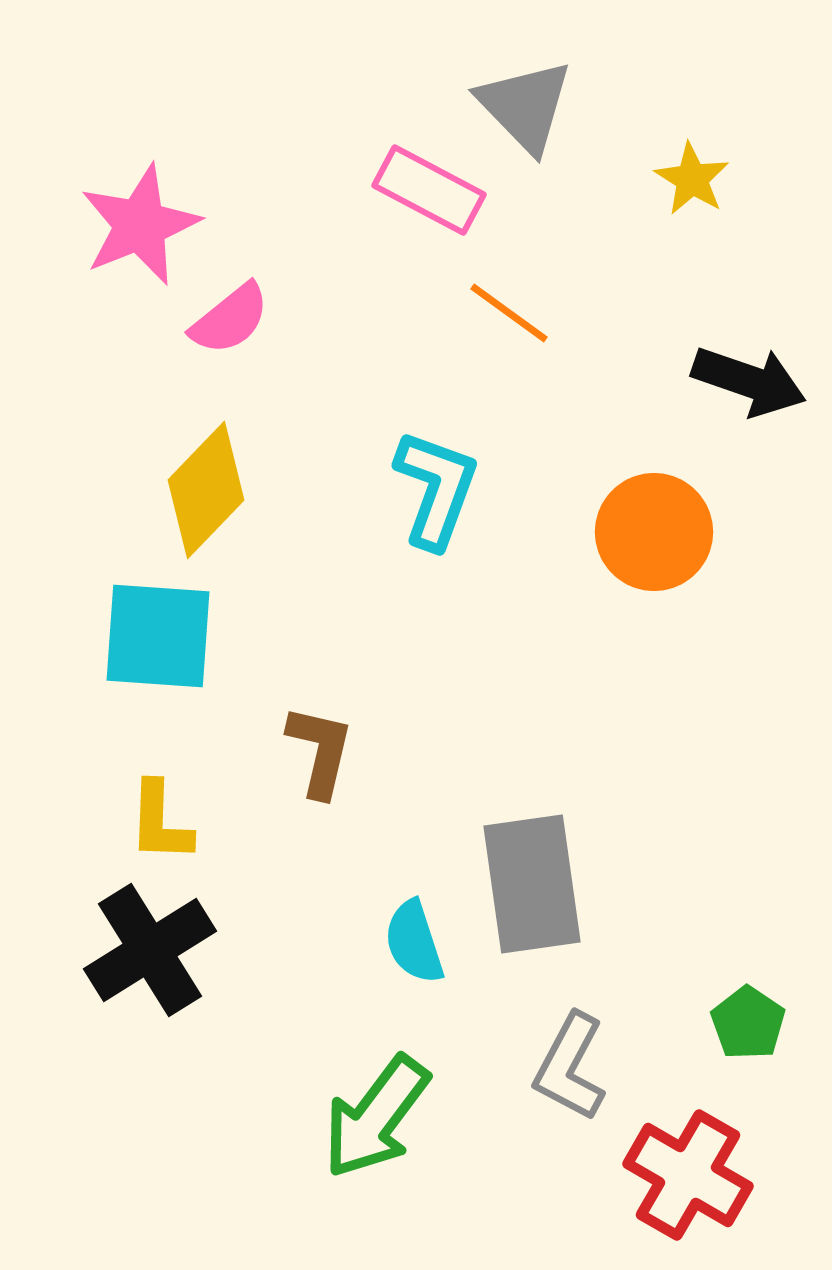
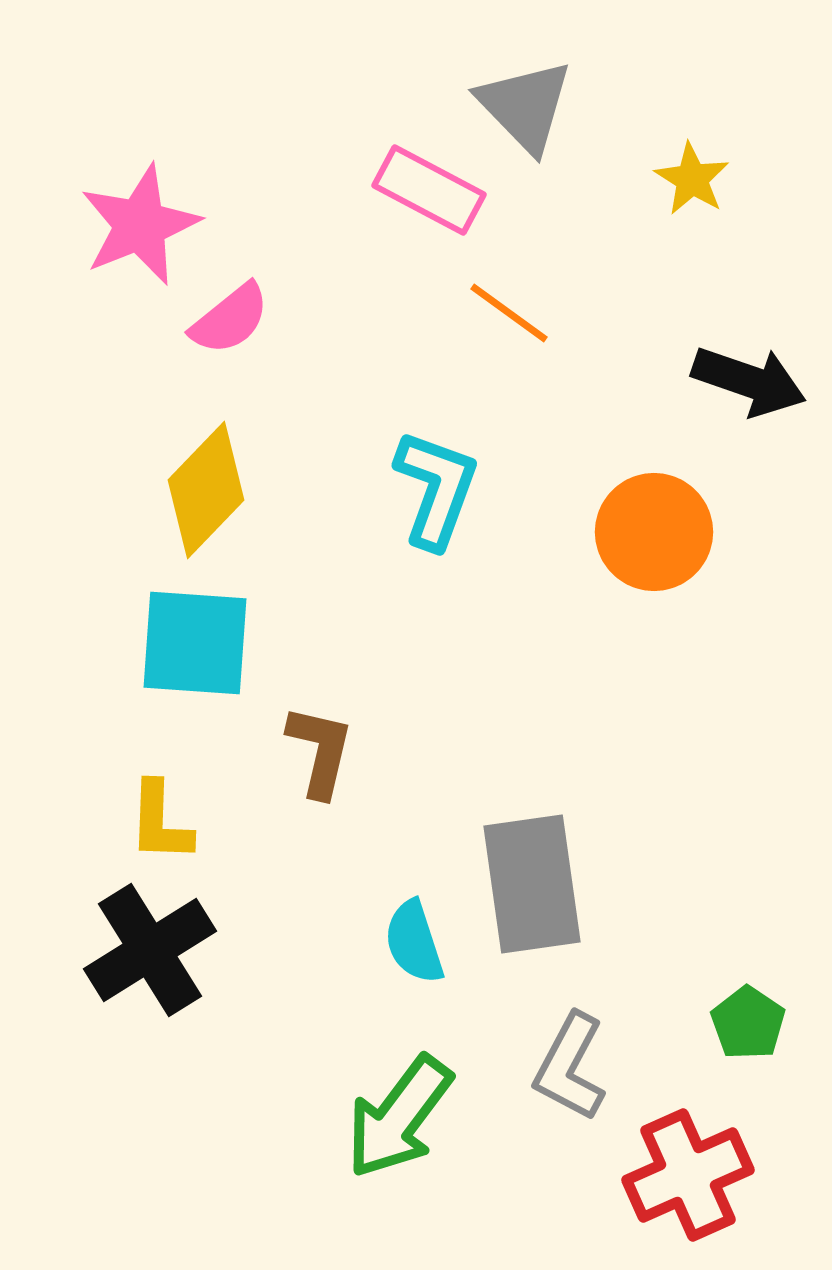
cyan square: moved 37 px right, 7 px down
green arrow: moved 23 px right
red cross: rotated 36 degrees clockwise
